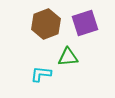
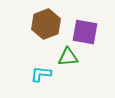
purple square: moved 9 px down; rotated 28 degrees clockwise
